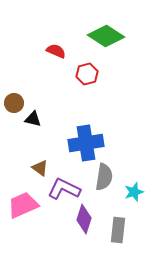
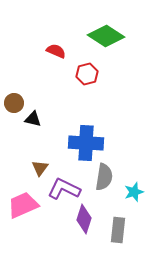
blue cross: rotated 12 degrees clockwise
brown triangle: rotated 30 degrees clockwise
